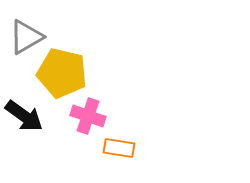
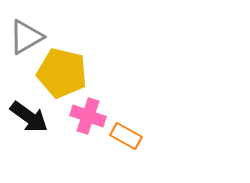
black arrow: moved 5 px right, 1 px down
orange rectangle: moved 7 px right, 12 px up; rotated 20 degrees clockwise
